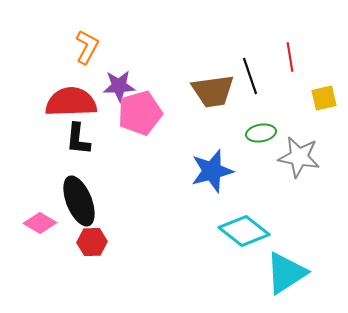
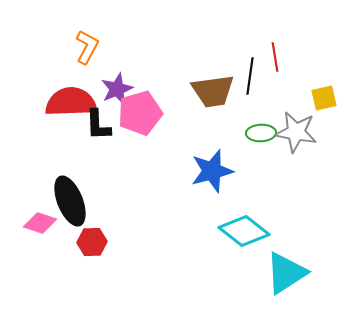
red line: moved 15 px left
black line: rotated 27 degrees clockwise
purple star: moved 2 px left, 3 px down; rotated 20 degrees counterclockwise
green ellipse: rotated 8 degrees clockwise
black L-shape: moved 20 px right, 14 px up; rotated 8 degrees counterclockwise
gray star: moved 3 px left, 25 px up
black ellipse: moved 9 px left
pink diamond: rotated 12 degrees counterclockwise
